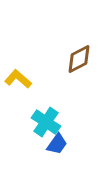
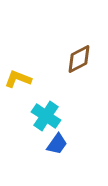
yellow L-shape: rotated 20 degrees counterclockwise
cyan cross: moved 6 px up
